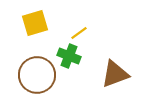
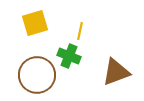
yellow line: moved 1 px right, 2 px up; rotated 42 degrees counterclockwise
brown triangle: moved 1 px right, 2 px up
